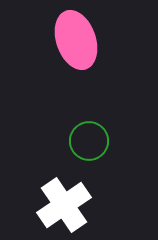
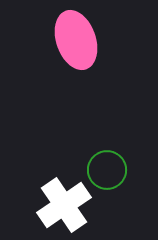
green circle: moved 18 px right, 29 px down
